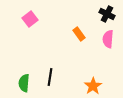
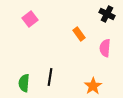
pink semicircle: moved 3 px left, 9 px down
